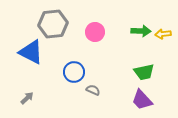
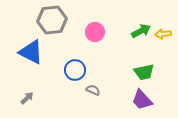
gray hexagon: moved 1 px left, 4 px up
green arrow: rotated 30 degrees counterclockwise
blue circle: moved 1 px right, 2 px up
